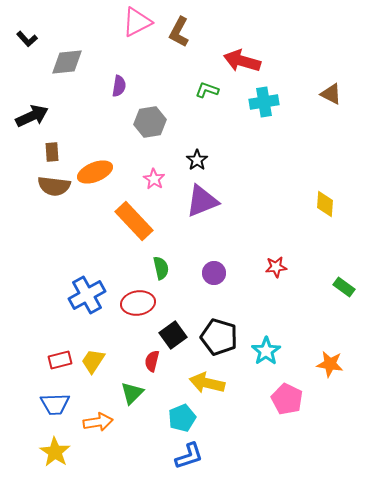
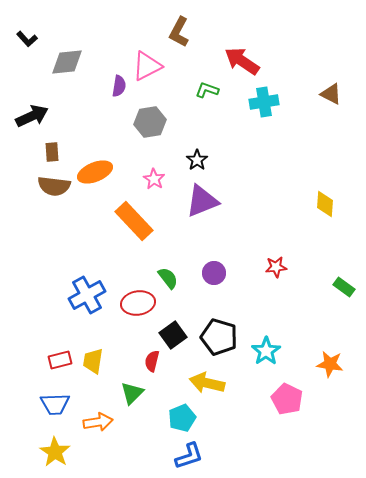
pink triangle: moved 10 px right, 44 px down
red arrow: rotated 18 degrees clockwise
green semicircle: moved 7 px right, 10 px down; rotated 25 degrees counterclockwise
yellow trapezoid: rotated 24 degrees counterclockwise
